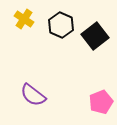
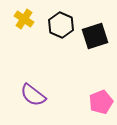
black square: rotated 20 degrees clockwise
